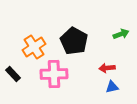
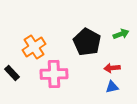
black pentagon: moved 13 px right, 1 px down
red arrow: moved 5 px right
black rectangle: moved 1 px left, 1 px up
